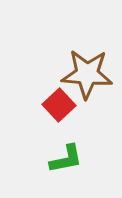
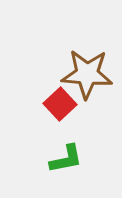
red square: moved 1 px right, 1 px up
